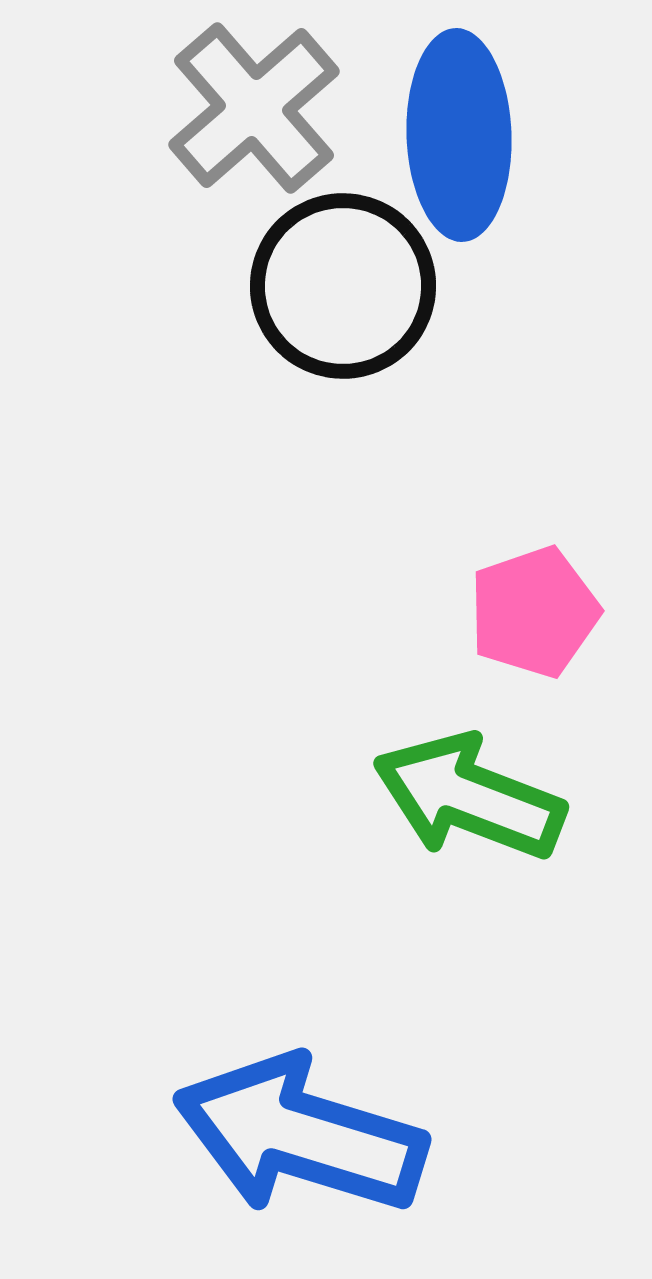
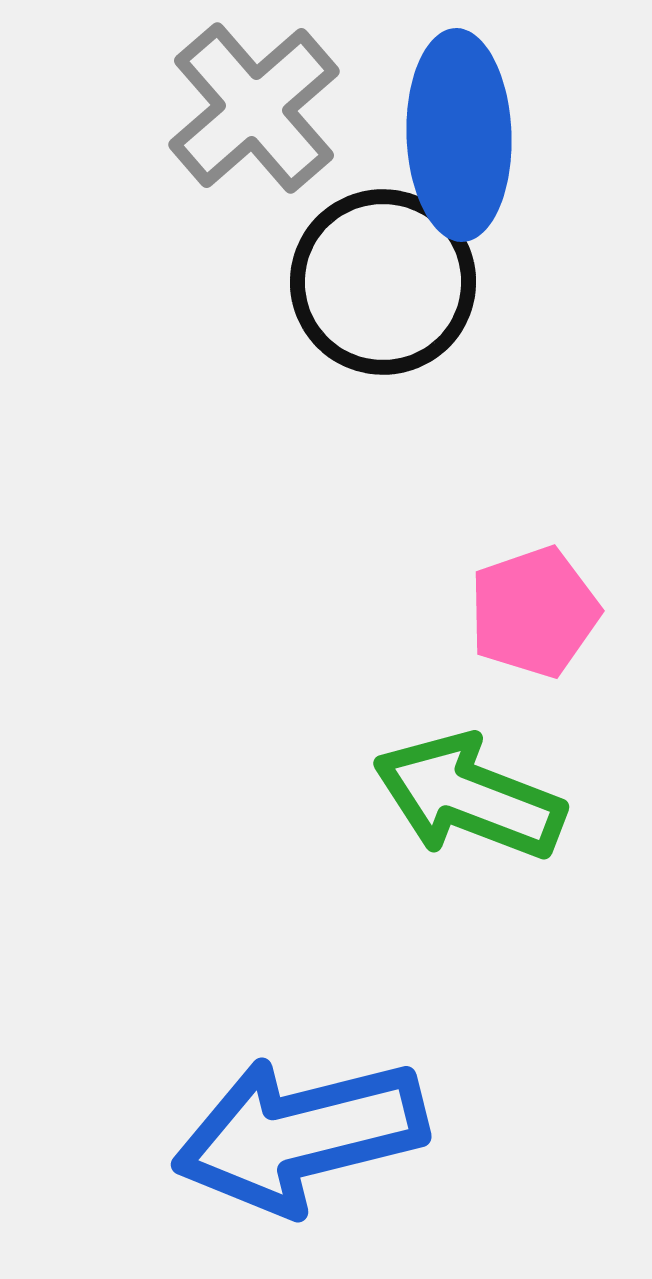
black circle: moved 40 px right, 4 px up
blue arrow: rotated 31 degrees counterclockwise
